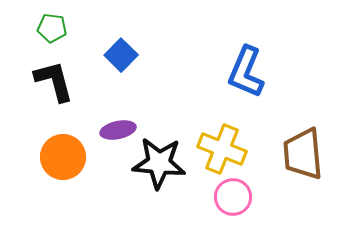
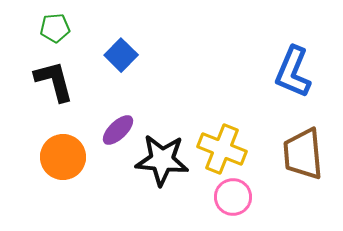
green pentagon: moved 3 px right; rotated 12 degrees counterclockwise
blue L-shape: moved 47 px right
purple ellipse: rotated 32 degrees counterclockwise
black star: moved 3 px right, 3 px up
